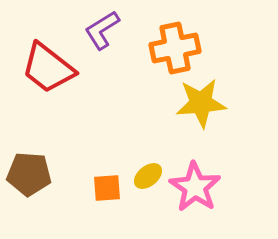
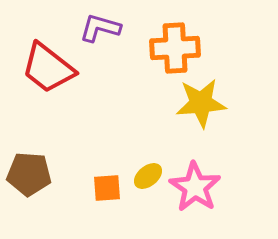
purple L-shape: moved 2 px left, 2 px up; rotated 48 degrees clockwise
orange cross: rotated 9 degrees clockwise
